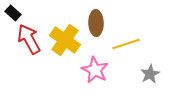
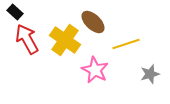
black rectangle: moved 2 px right, 1 px up
brown ellipse: moved 3 px left, 1 px up; rotated 45 degrees counterclockwise
red arrow: moved 2 px left
gray star: rotated 12 degrees clockwise
